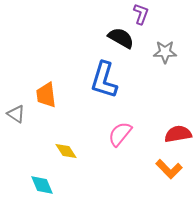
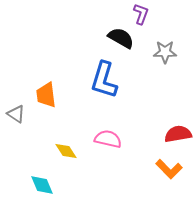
pink semicircle: moved 12 px left, 5 px down; rotated 64 degrees clockwise
